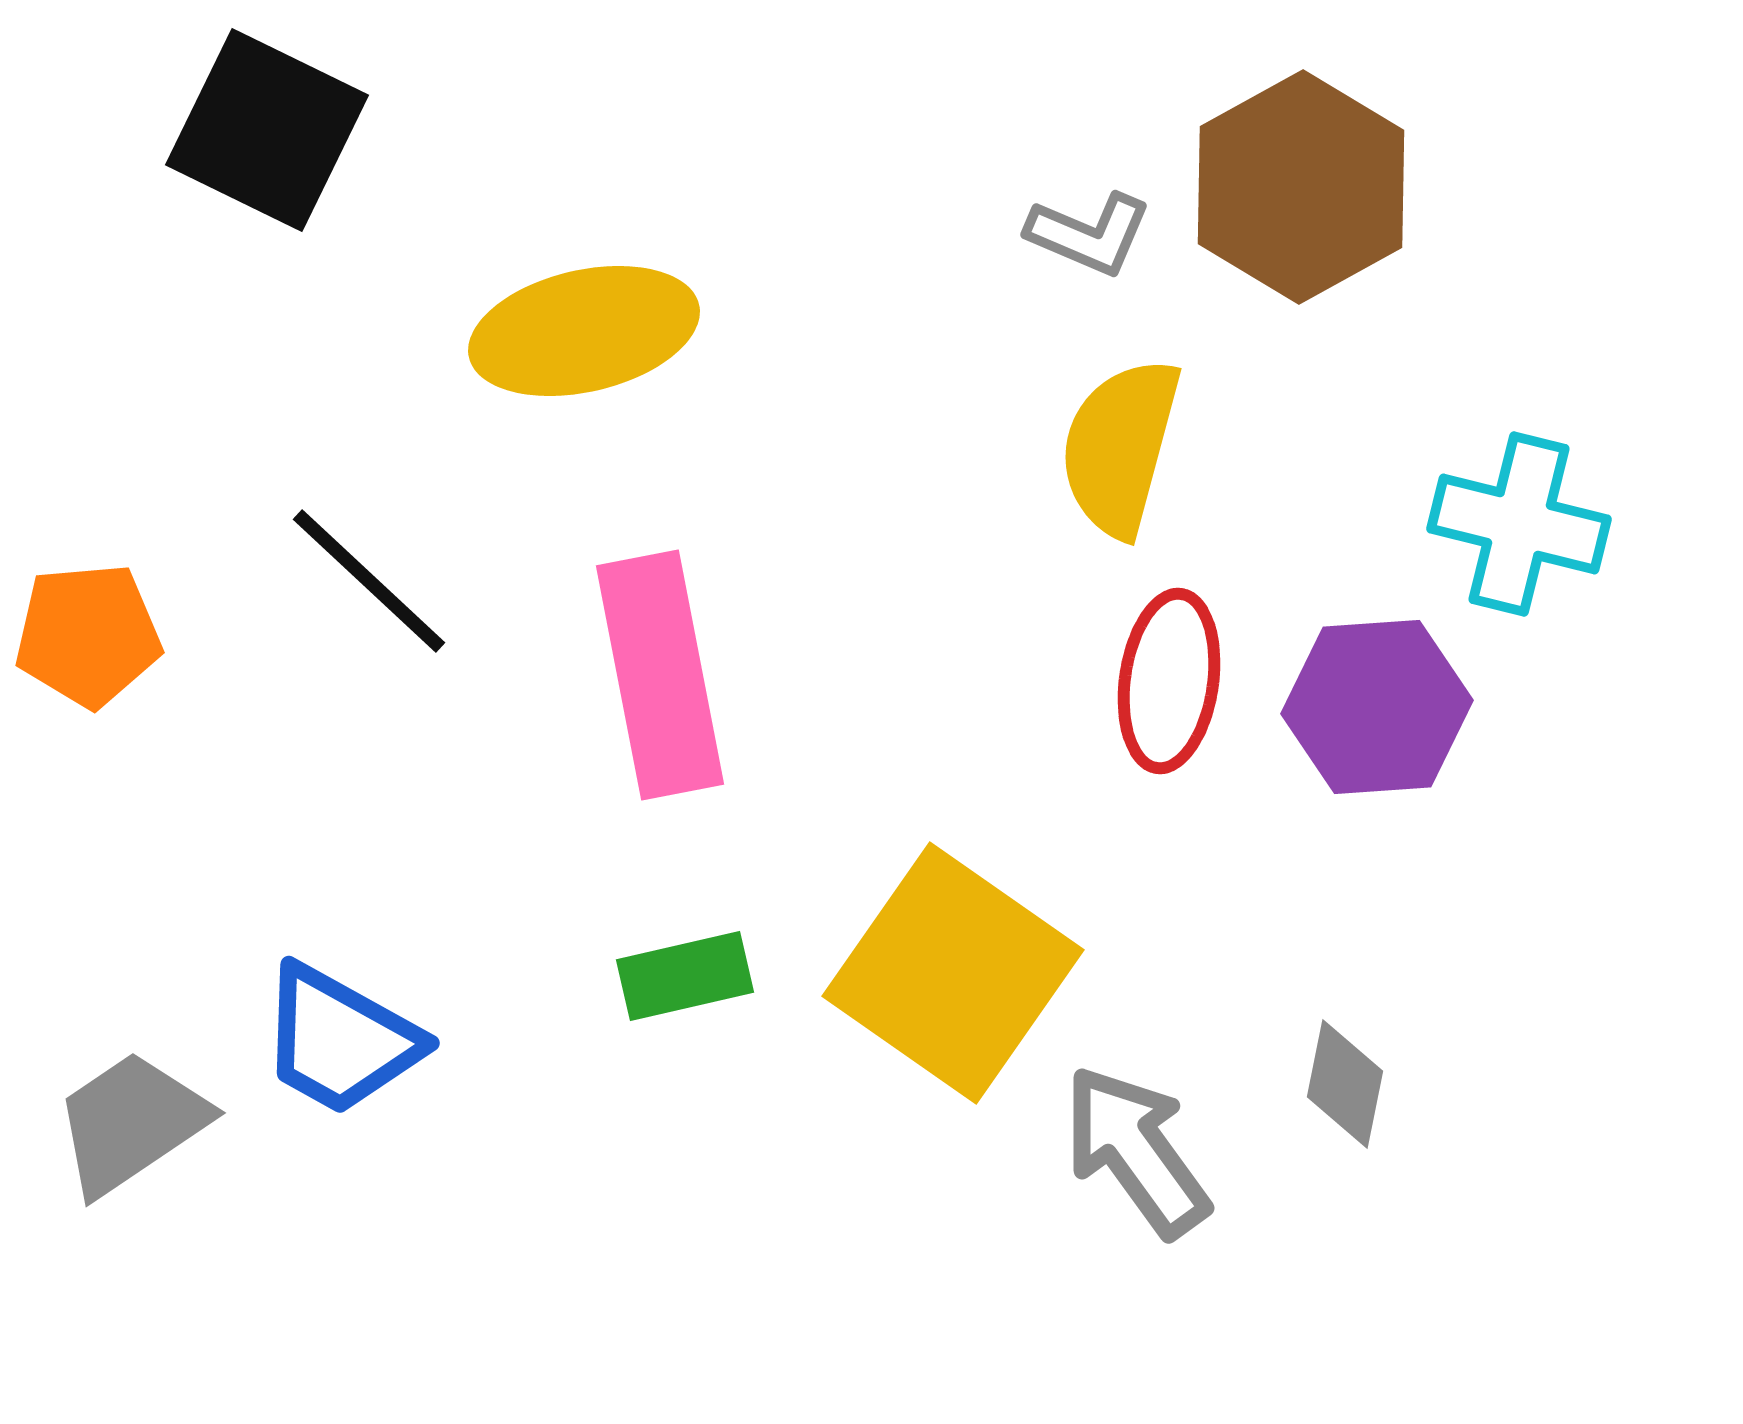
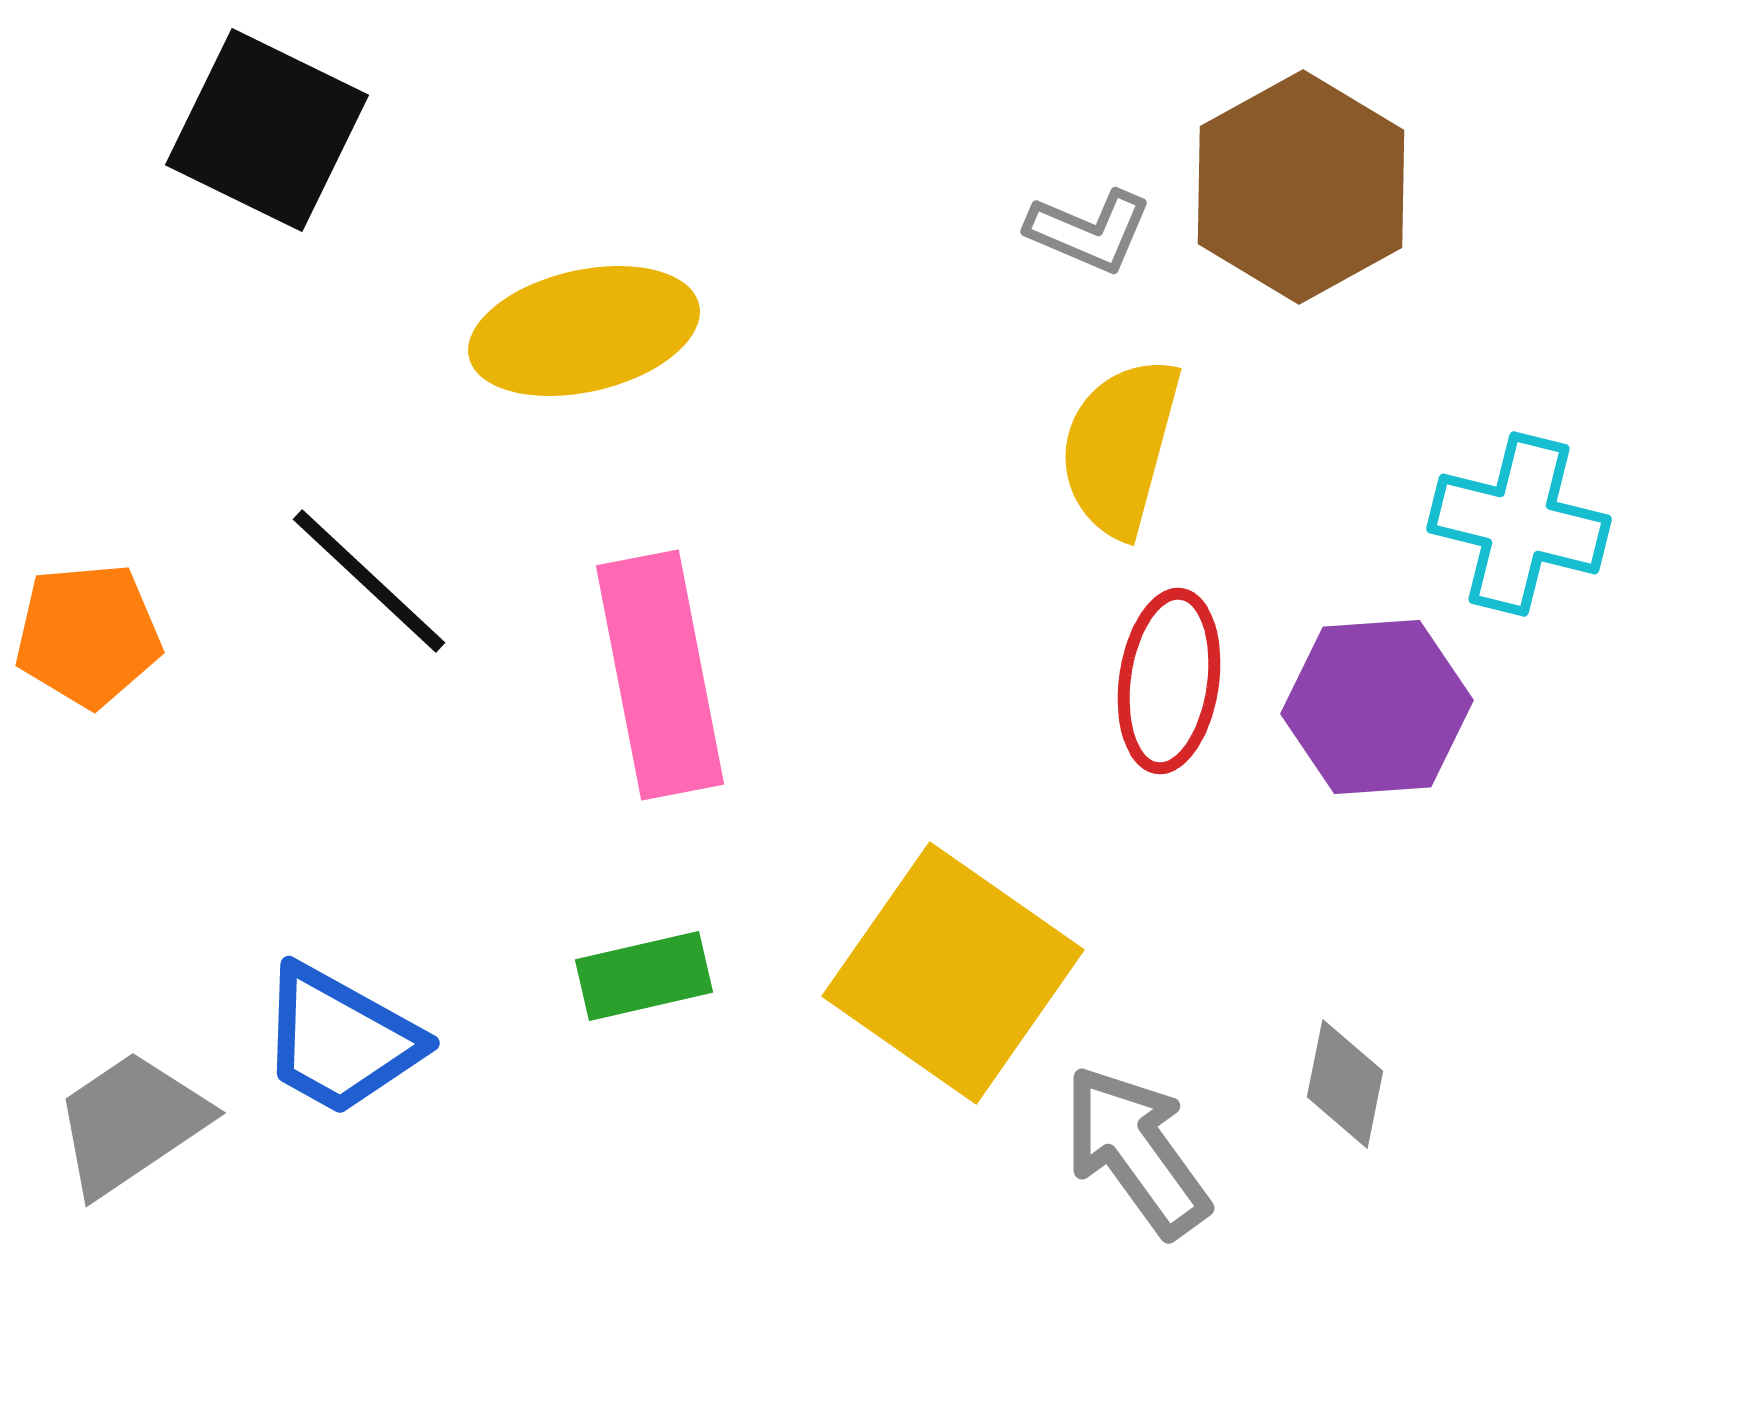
gray L-shape: moved 3 px up
green rectangle: moved 41 px left
